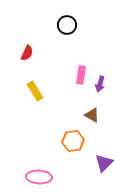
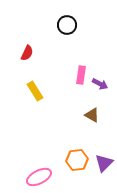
purple arrow: rotated 77 degrees counterclockwise
orange hexagon: moved 4 px right, 19 px down
pink ellipse: rotated 30 degrees counterclockwise
